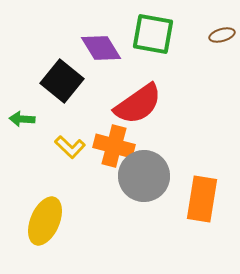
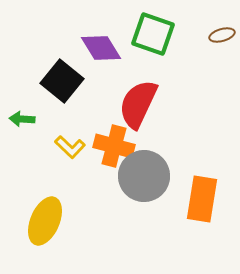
green square: rotated 9 degrees clockwise
red semicircle: rotated 150 degrees clockwise
